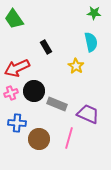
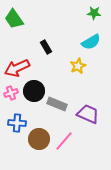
cyan semicircle: rotated 72 degrees clockwise
yellow star: moved 2 px right; rotated 14 degrees clockwise
pink line: moved 5 px left, 3 px down; rotated 25 degrees clockwise
